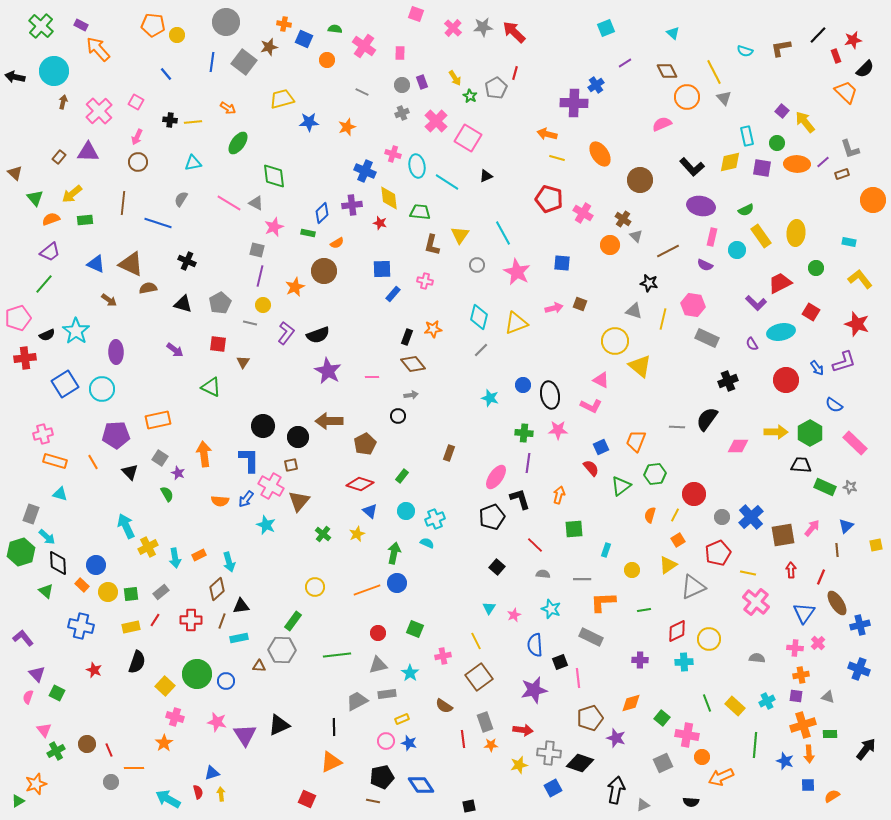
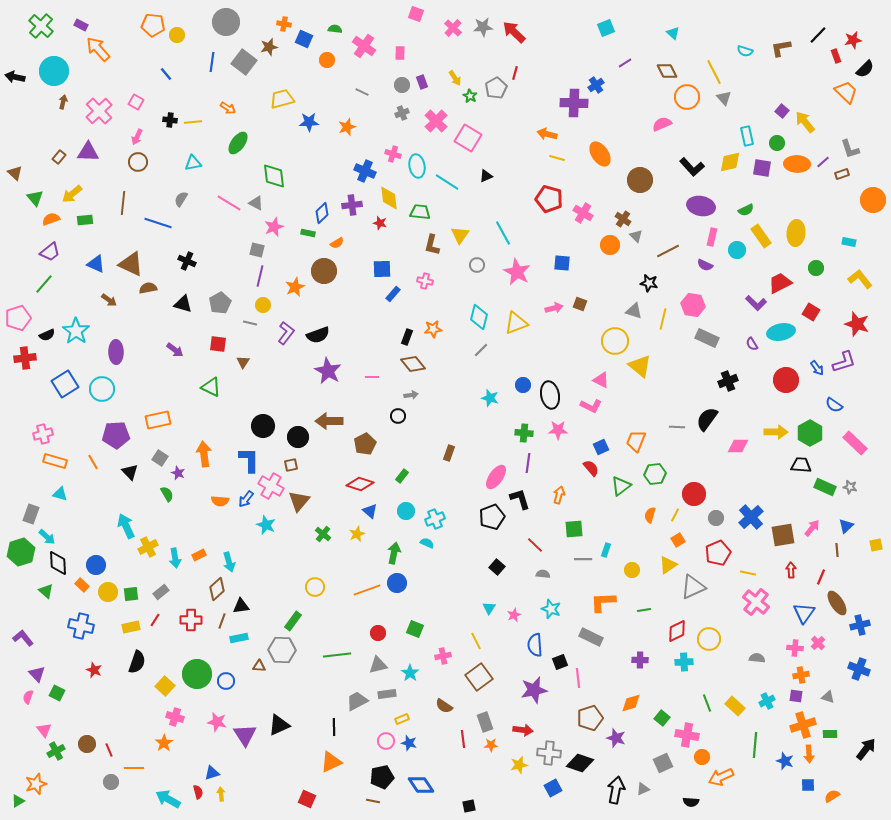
gray circle at (722, 517): moved 6 px left, 1 px down
gray line at (582, 579): moved 1 px right, 20 px up
gray triangle at (643, 805): moved 16 px up
